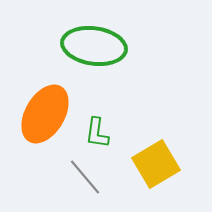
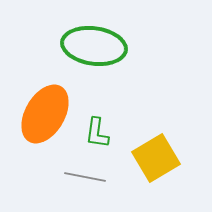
yellow square: moved 6 px up
gray line: rotated 39 degrees counterclockwise
